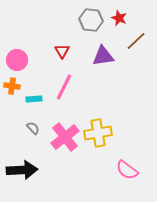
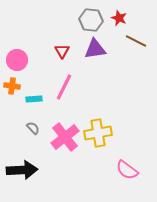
brown line: rotated 70 degrees clockwise
purple triangle: moved 8 px left, 7 px up
